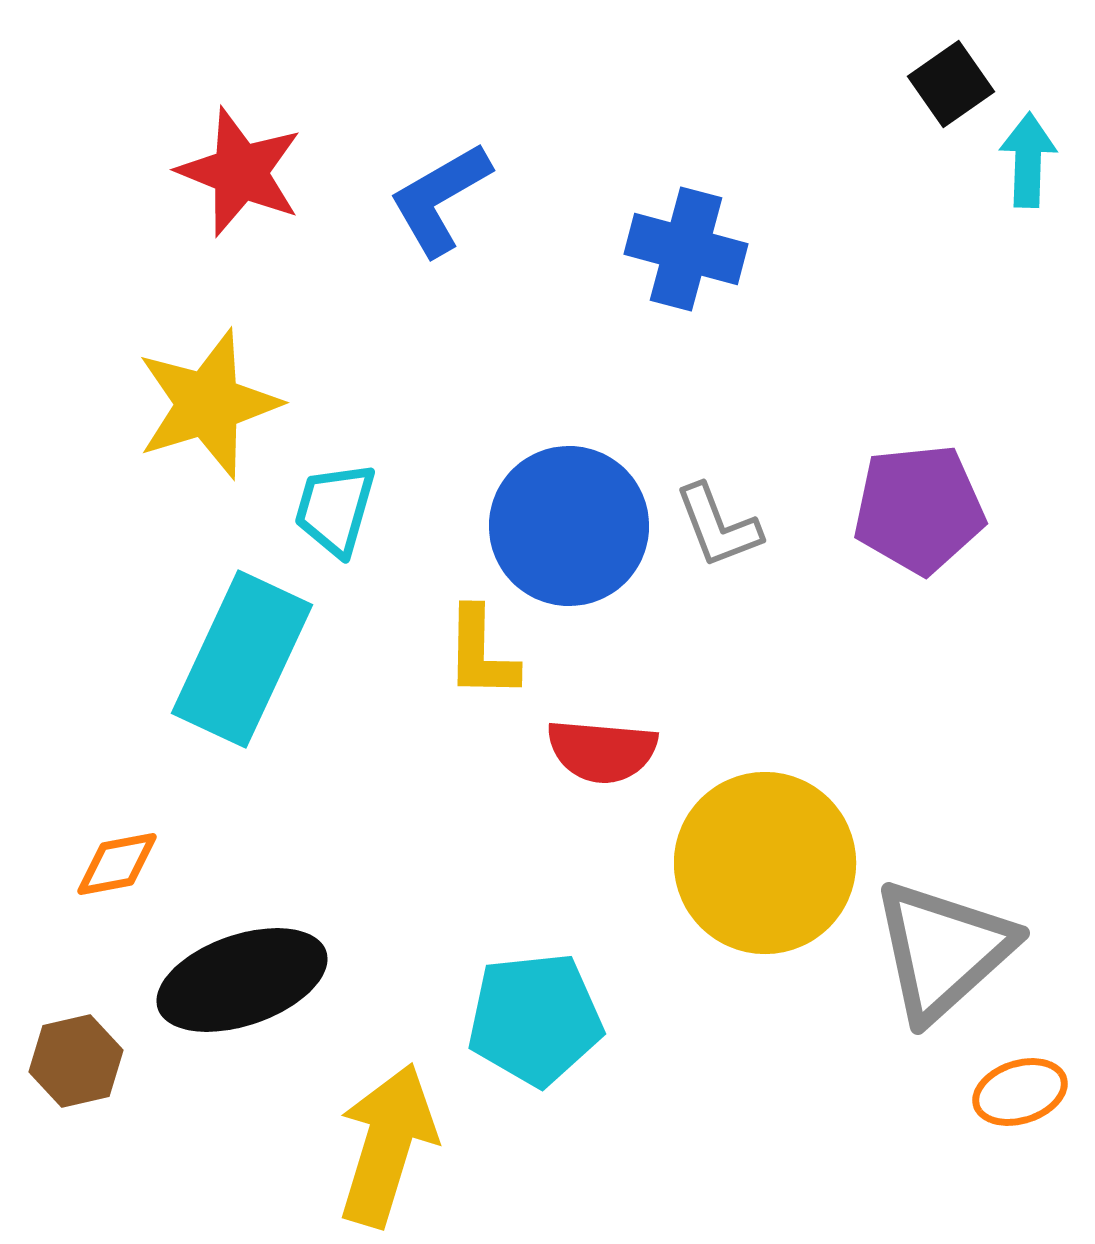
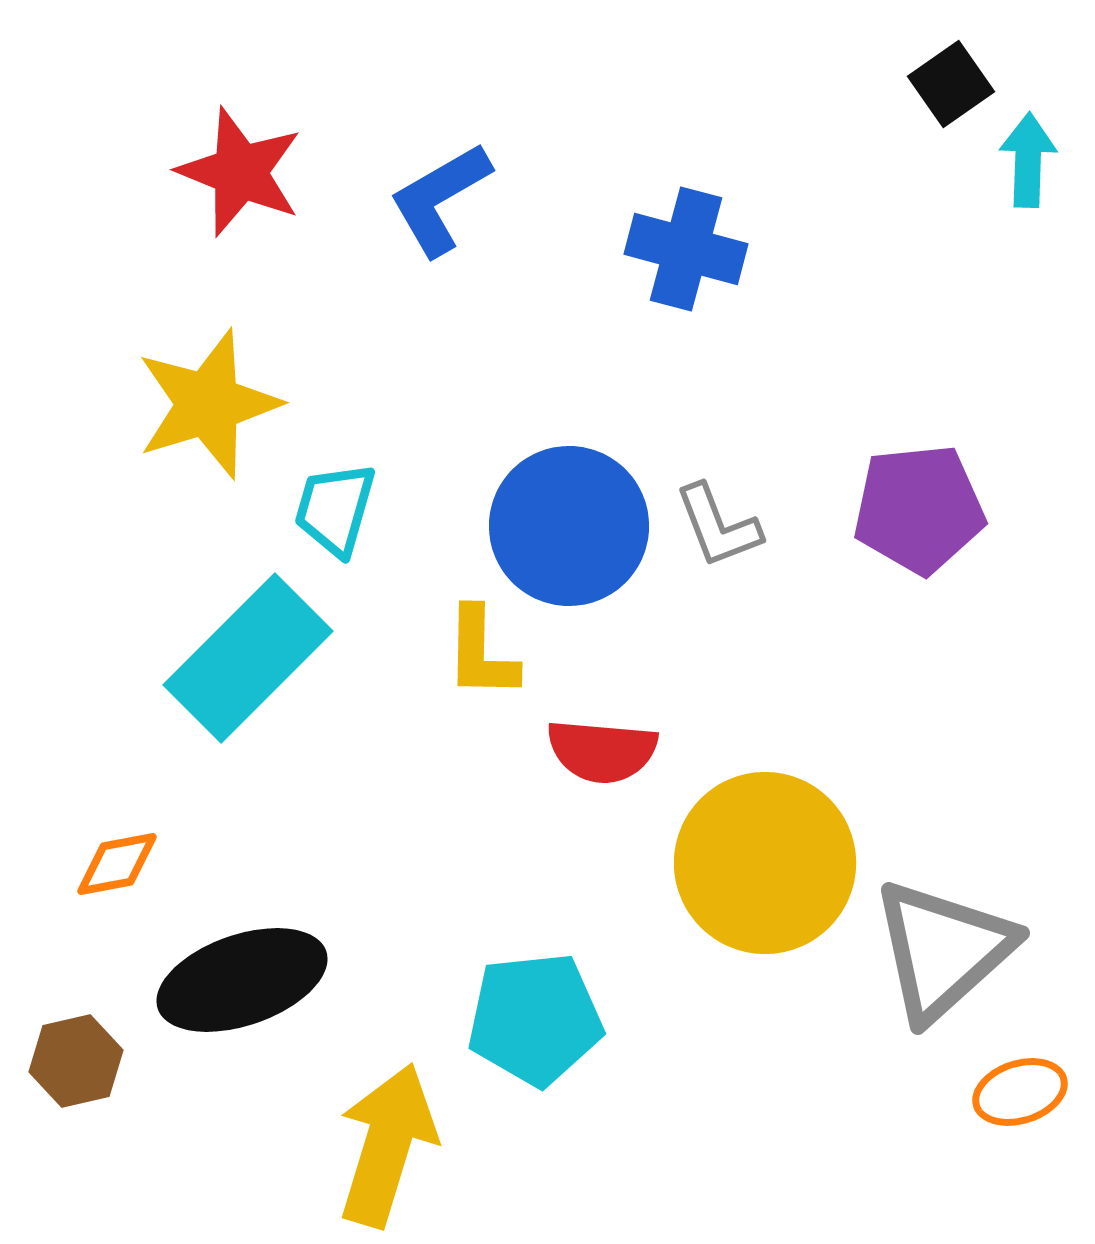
cyan rectangle: moved 6 px right, 1 px up; rotated 20 degrees clockwise
